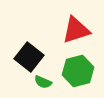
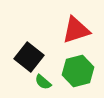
green semicircle: rotated 18 degrees clockwise
